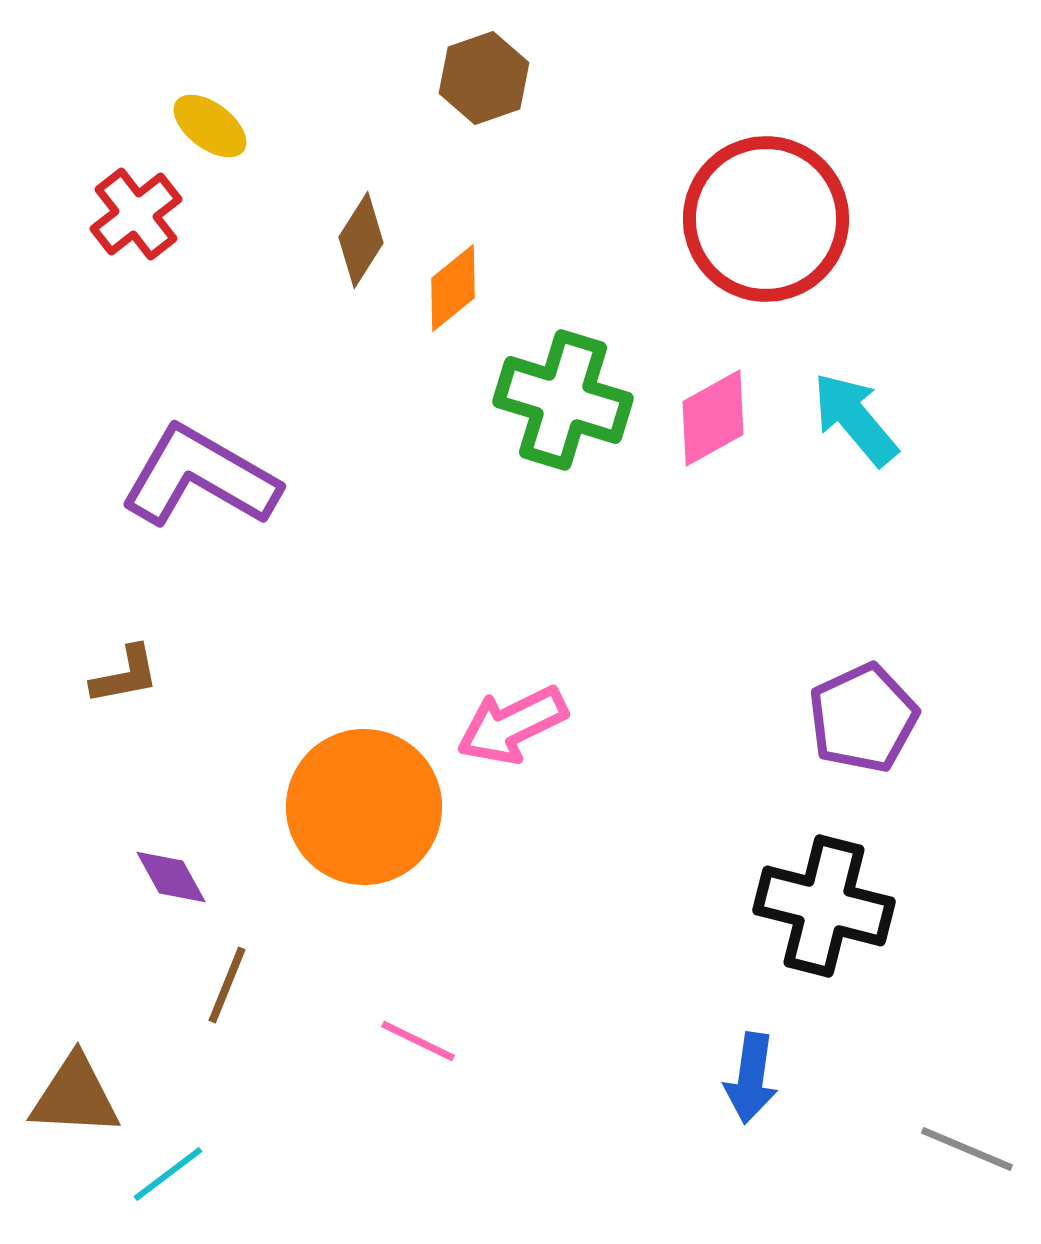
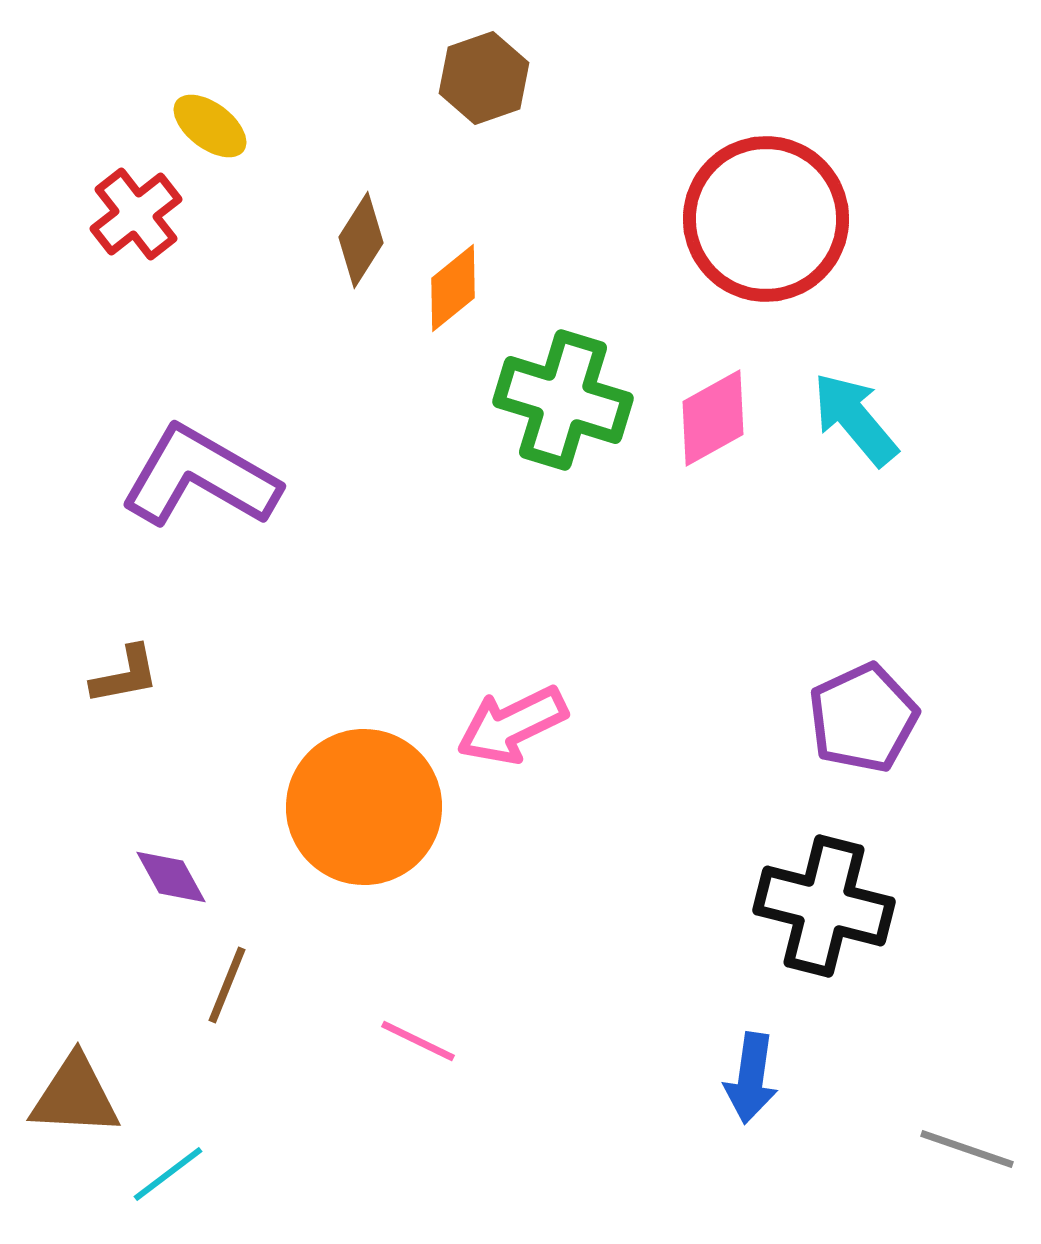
gray line: rotated 4 degrees counterclockwise
